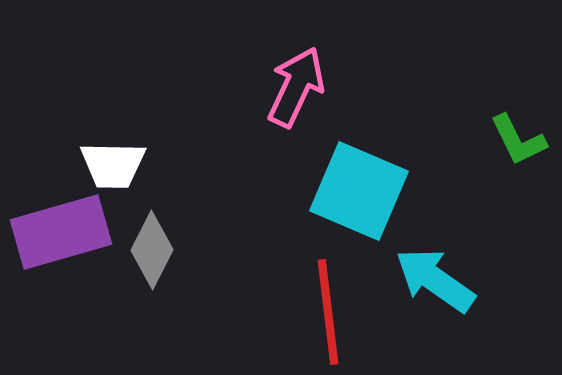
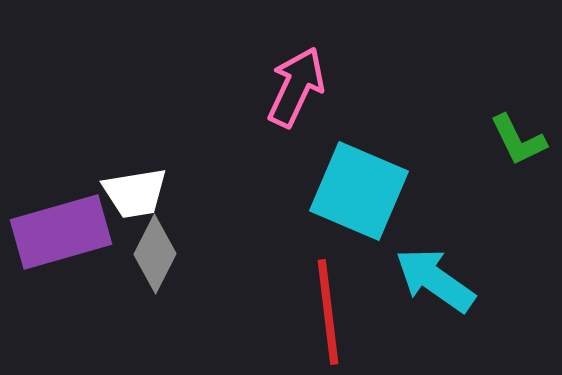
white trapezoid: moved 22 px right, 28 px down; rotated 10 degrees counterclockwise
gray diamond: moved 3 px right, 4 px down
